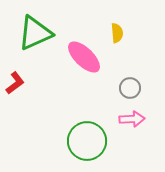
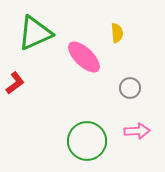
pink arrow: moved 5 px right, 12 px down
